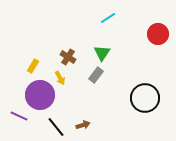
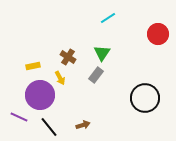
yellow rectangle: rotated 48 degrees clockwise
purple line: moved 1 px down
black line: moved 7 px left
